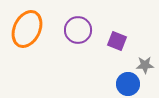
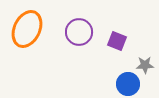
purple circle: moved 1 px right, 2 px down
